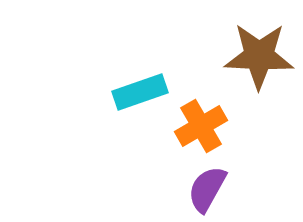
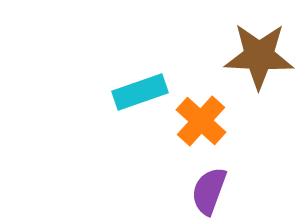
orange cross: moved 5 px up; rotated 18 degrees counterclockwise
purple semicircle: moved 2 px right, 2 px down; rotated 9 degrees counterclockwise
